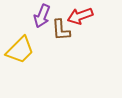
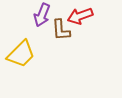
purple arrow: moved 1 px up
yellow trapezoid: moved 1 px right, 4 px down
